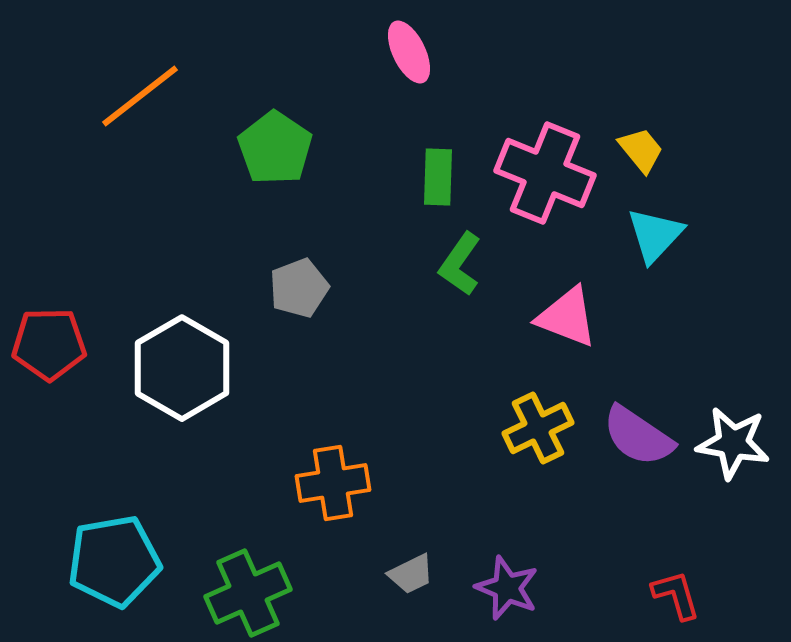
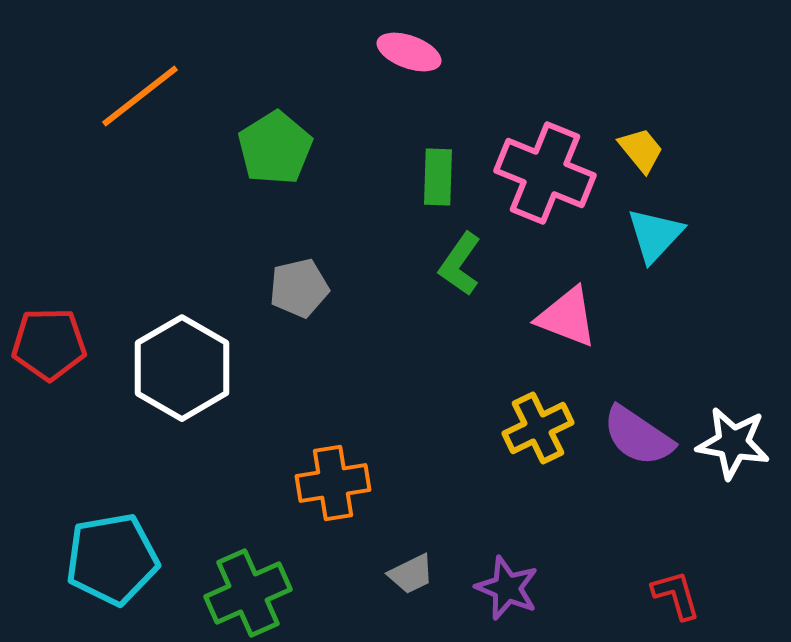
pink ellipse: rotated 44 degrees counterclockwise
green pentagon: rotated 6 degrees clockwise
gray pentagon: rotated 8 degrees clockwise
cyan pentagon: moved 2 px left, 2 px up
